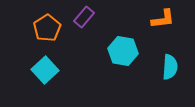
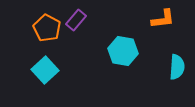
purple rectangle: moved 8 px left, 3 px down
orange pentagon: rotated 12 degrees counterclockwise
cyan semicircle: moved 7 px right
